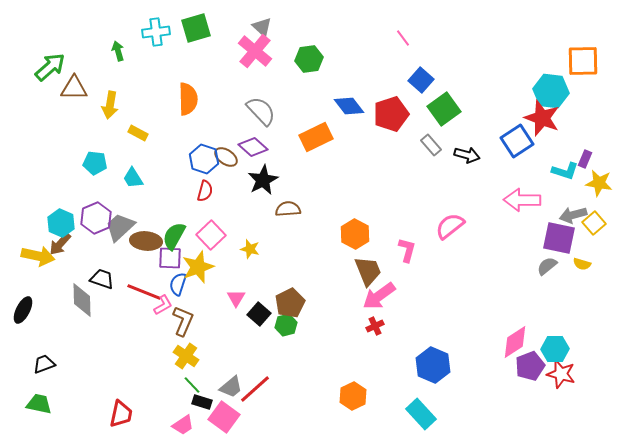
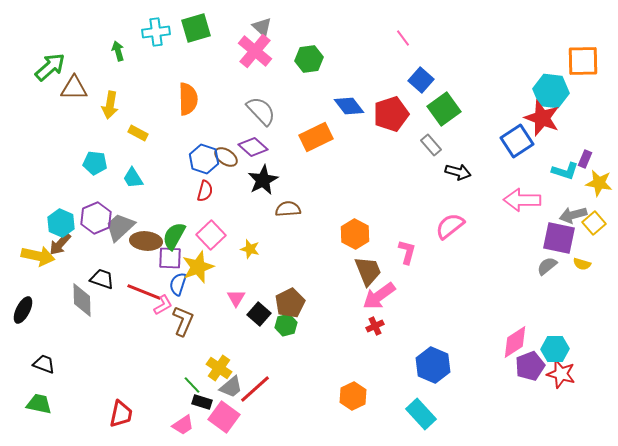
black arrow at (467, 155): moved 9 px left, 17 px down
pink L-shape at (407, 250): moved 2 px down
yellow cross at (186, 356): moved 33 px right, 12 px down
black trapezoid at (44, 364): rotated 40 degrees clockwise
